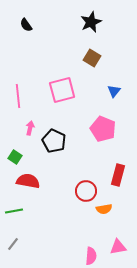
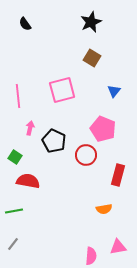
black semicircle: moved 1 px left, 1 px up
red circle: moved 36 px up
